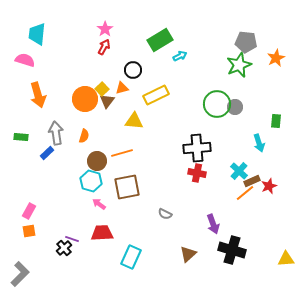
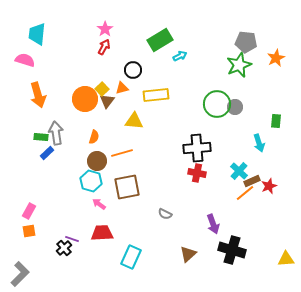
yellow rectangle at (156, 95): rotated 20 degrees clockwise
orange semicircle at (84, 136): moved 10 px right, 1 px down
green rectangle at (21, 137): moved 20 px right
